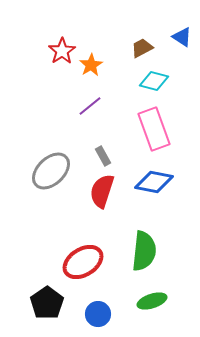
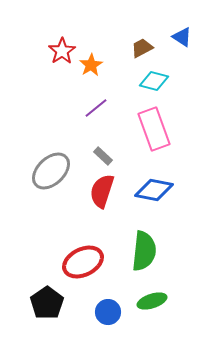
purple line: moved 6 px right, 2 px down
gray rectangle: rotated 18 degrees counterclockwise
blue diamond: moved 8 px down
red ellipse: rotated 6 degrees clockwise
blue circle: moved 10 px right, 2 px up
